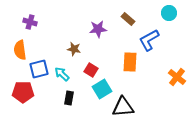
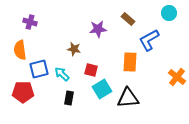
red square: rotated 16 degrees counterclockwise
black triangle: moved 5 px right, 9 px up
